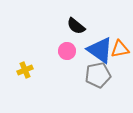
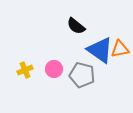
pink circle: moved 13 px left, 18 px down
gray pentagon: moved 16 px left; rotated 25 degrees clockwise
